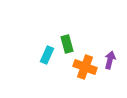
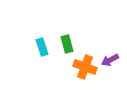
cyan rectangle: moved 5 px left, 8 px up; rotated 42 degrees counterclockwise
purple arrow: rotated 132 degrees counterclockwise
